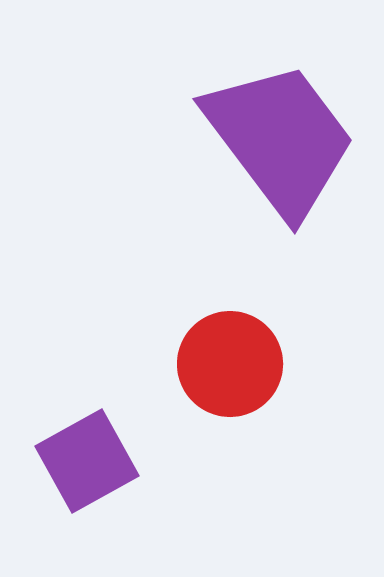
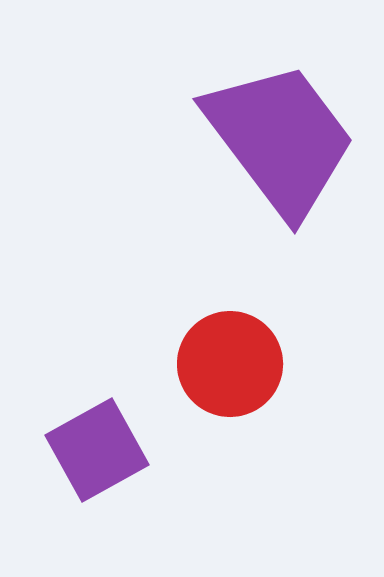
purple square: moved 10 px right, 11 px up
